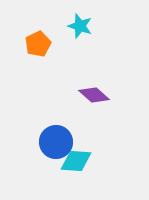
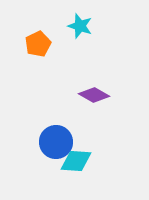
purple diamond: rotated 12 degrees counterclockwise
